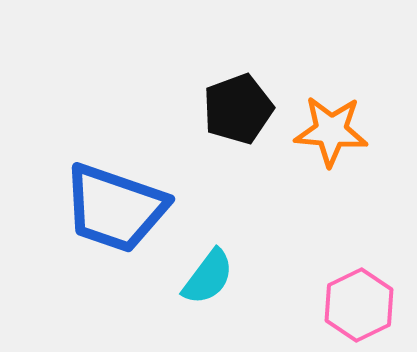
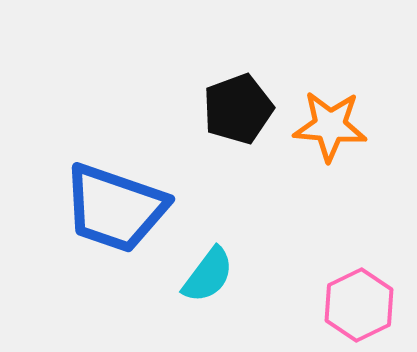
orange star: moved 1 px left, 5 px up
cyan semicircle: moved 2 px up
